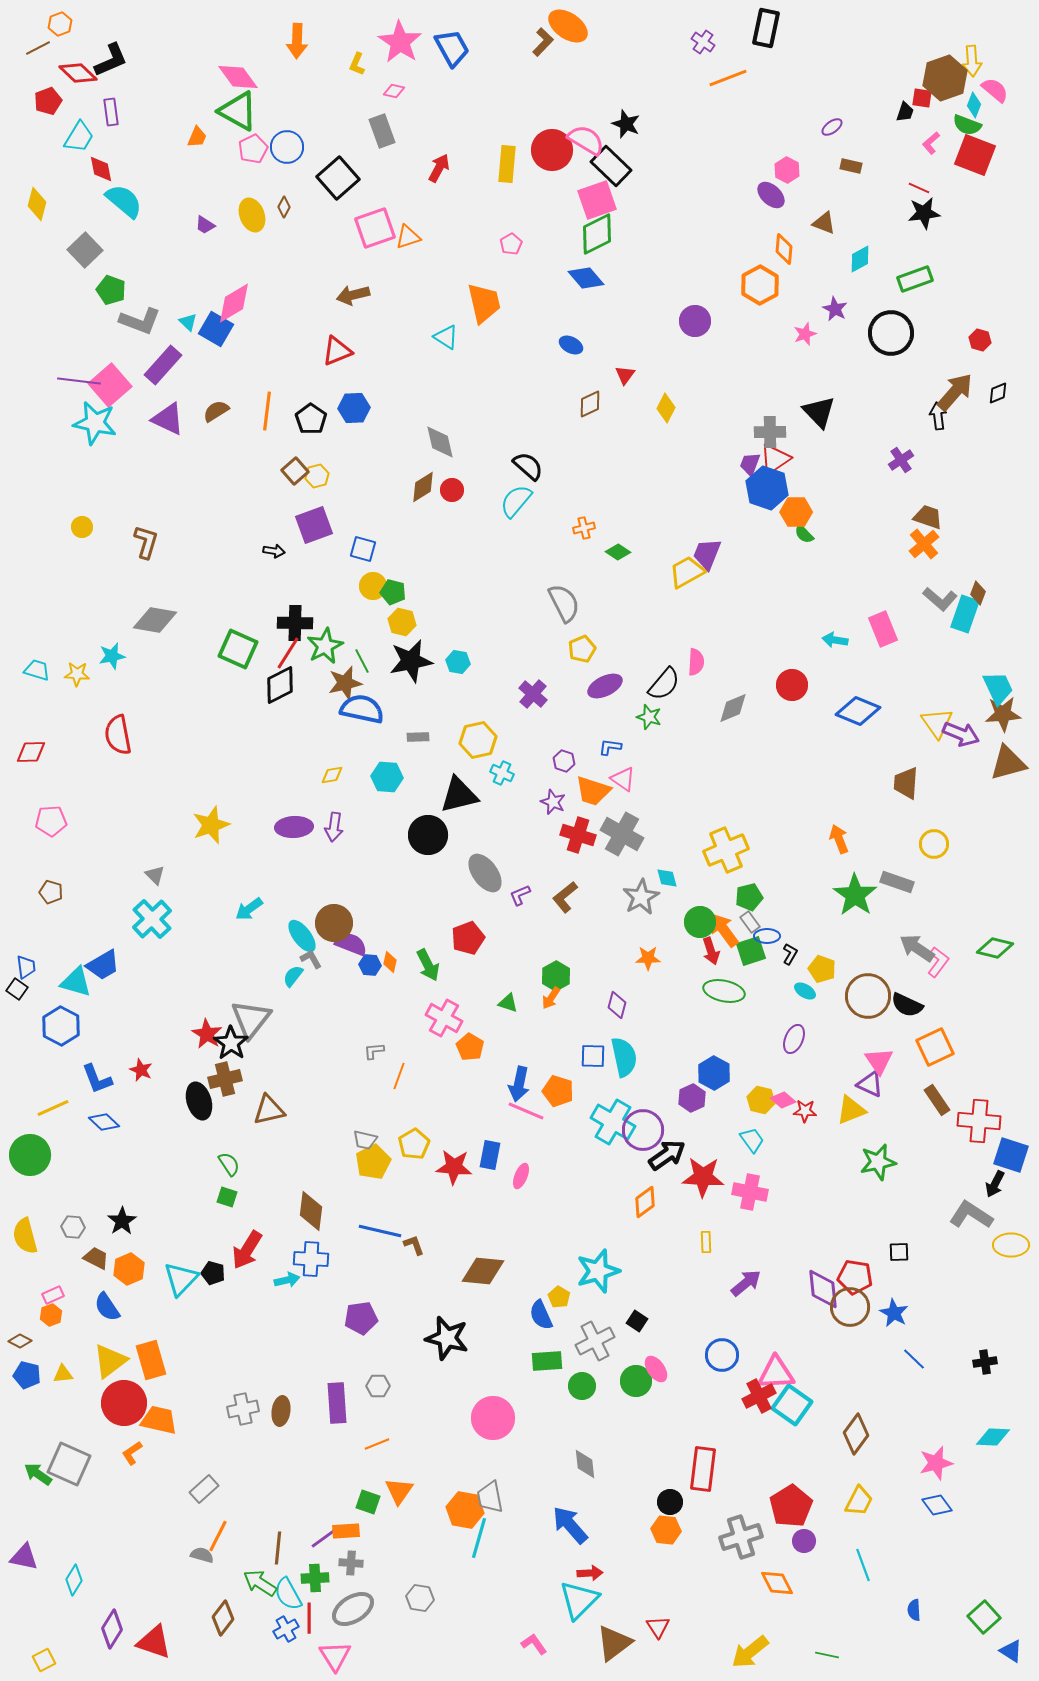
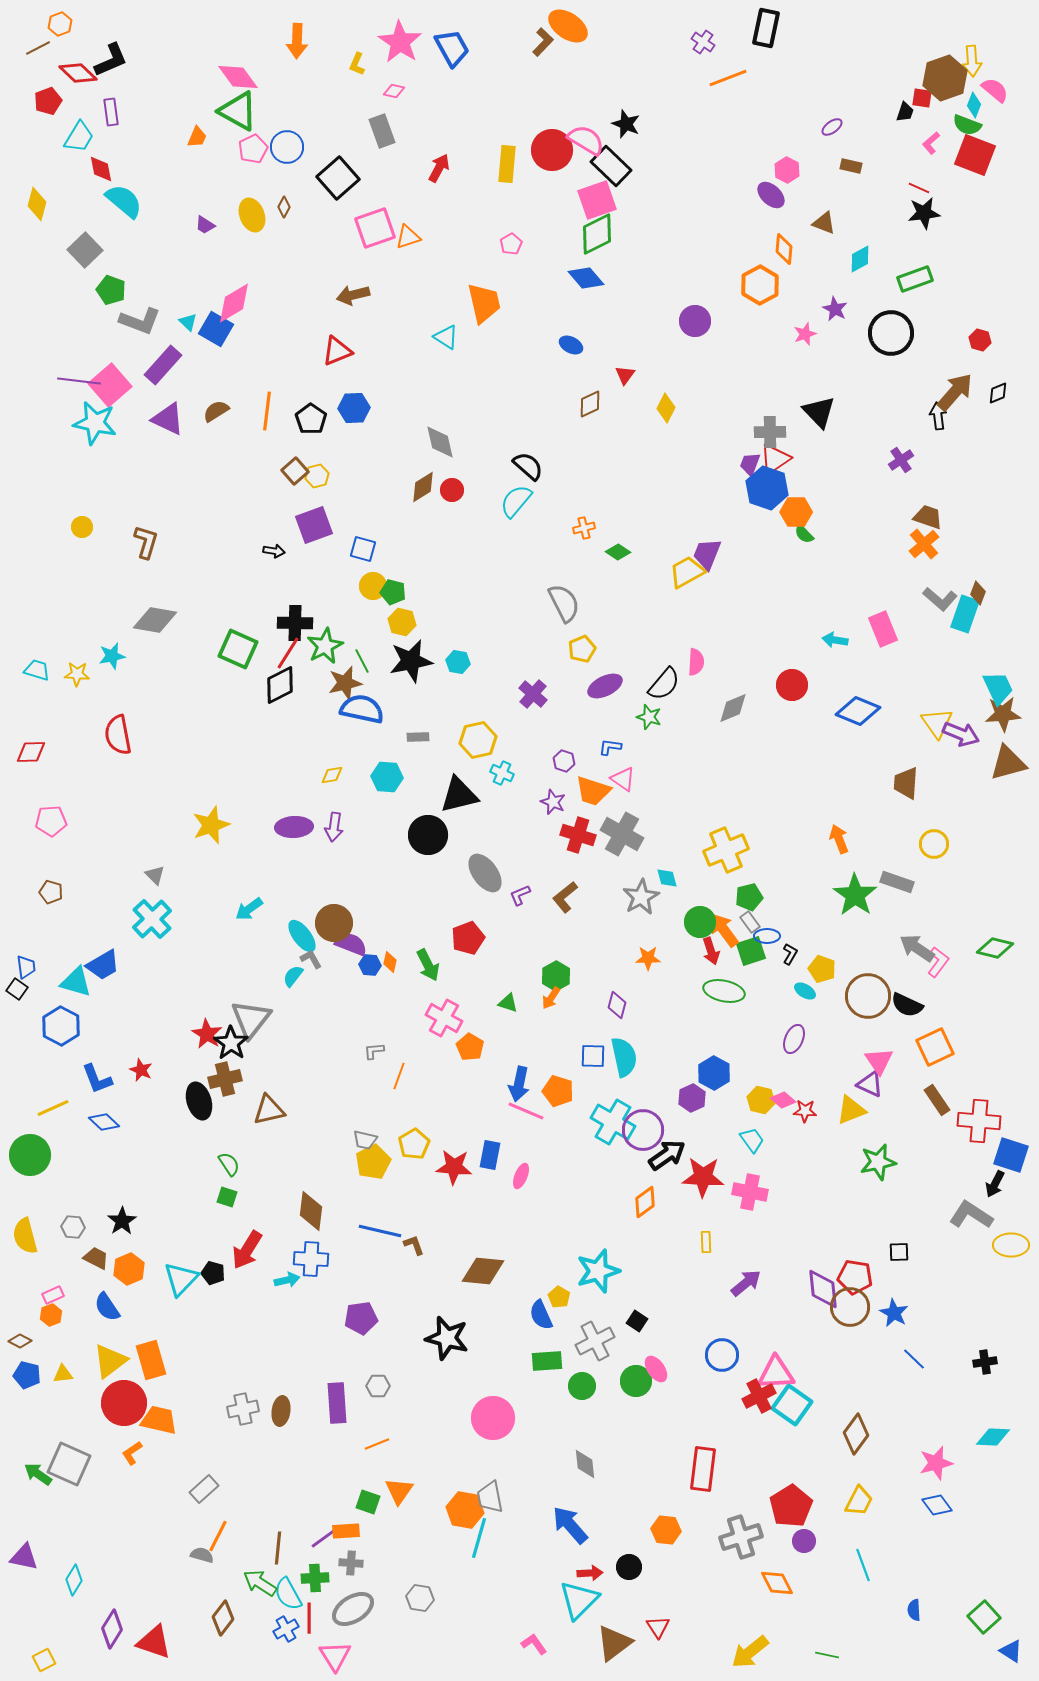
black circle at (670, 1502): moved 41 px left, 65 px down
